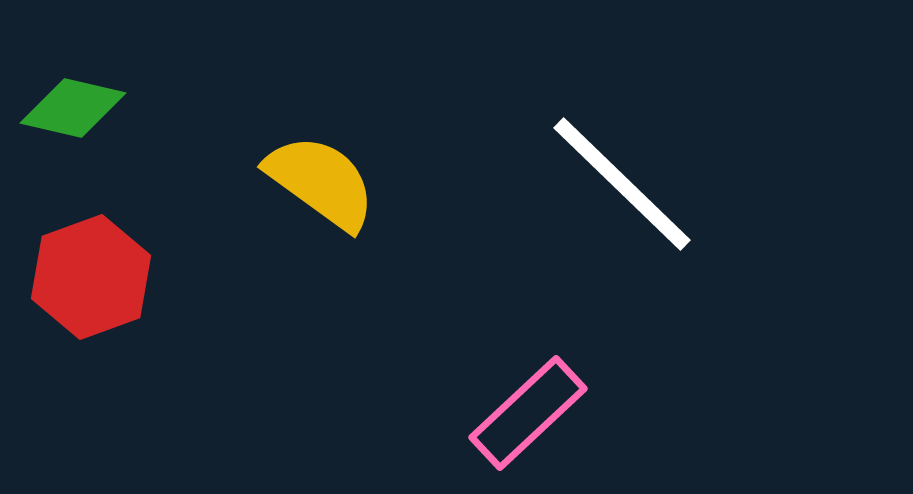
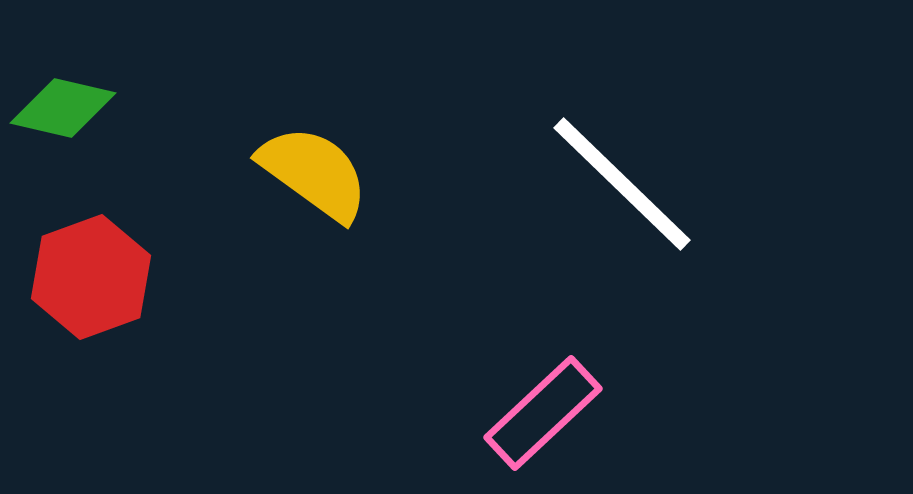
green diamond: moved 10 px left
yellow semicircle: moved 7 px left, 9 px up
pink rectangle: moved 15 px right
